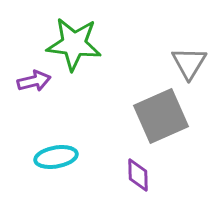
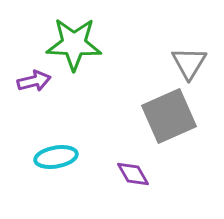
green star: rotated 4 degrees counterclockwise
gray square: moved 8 px right
purple diamond: moved 5 px left, 1 px up; rotated 28 degrees counterclockwise
